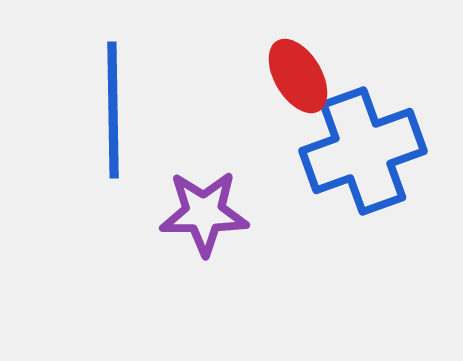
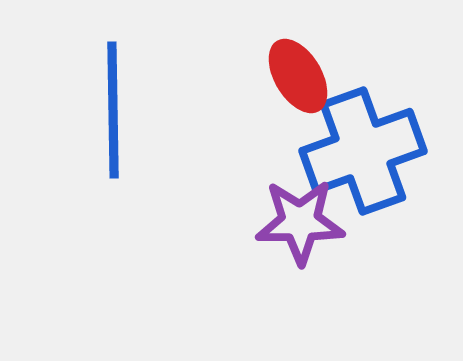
purple star: moved 96 px right, 9 px down
